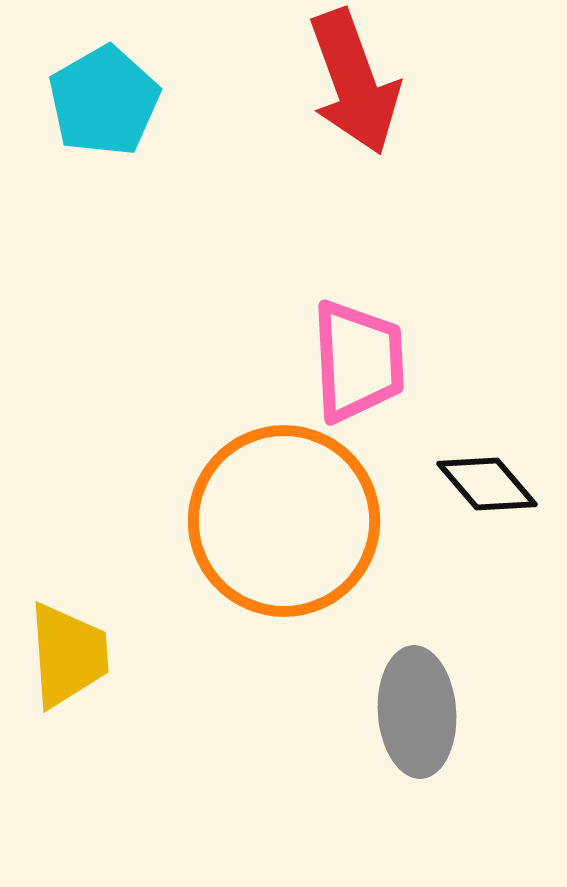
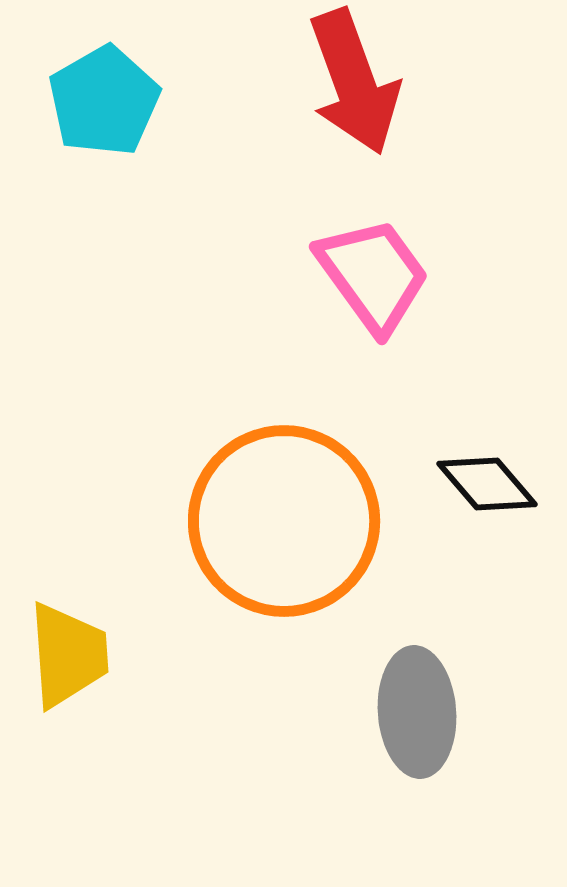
pink trapezoid: moved 15 px right, 86 px up; rotated 33 degrees counterclockwise
